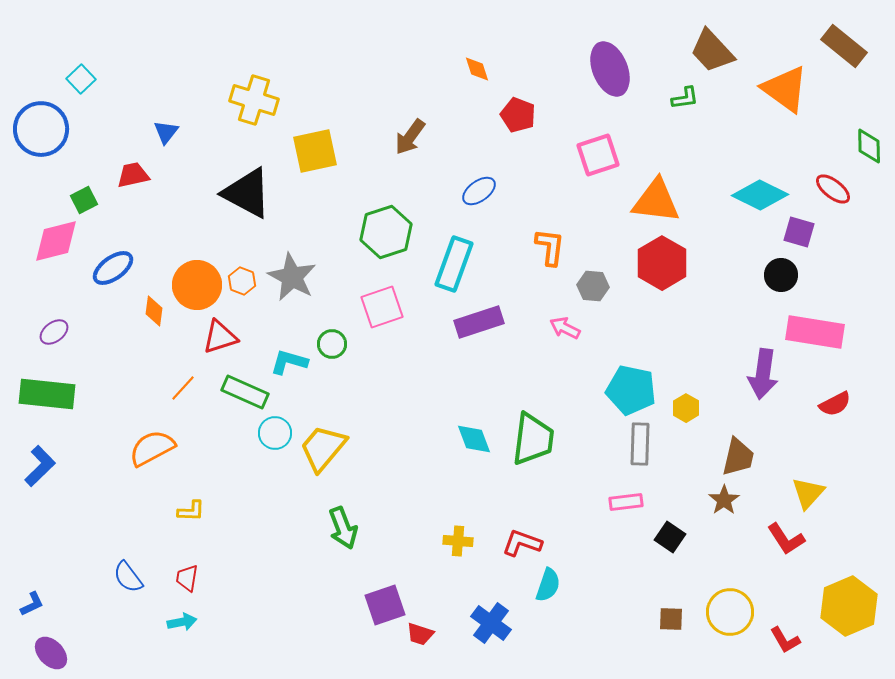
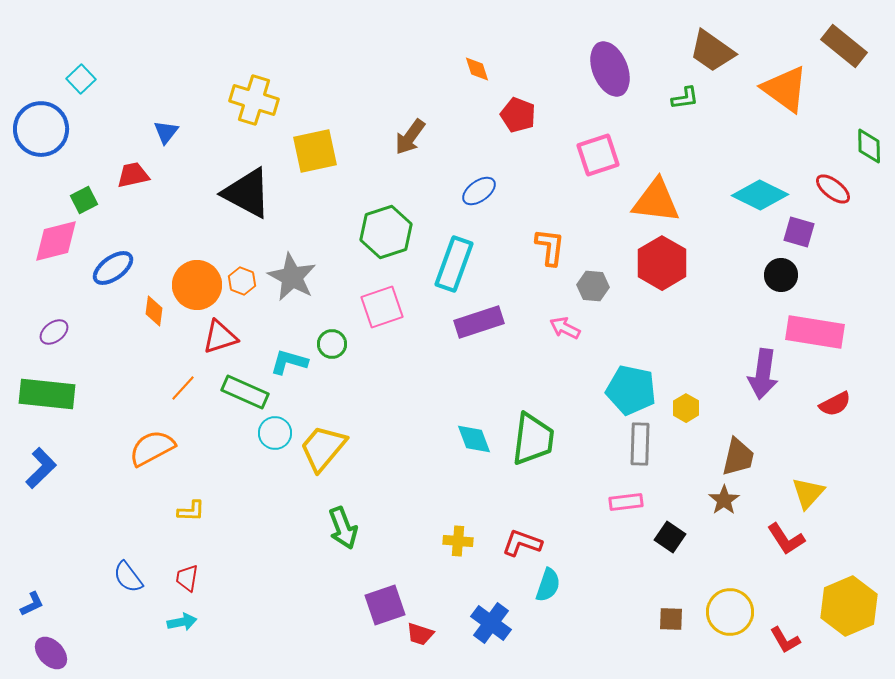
brown trapezoid at (712, 51): rotated 12 degrees counterclockwise
blue L-shape at (40, 466): moved 1 px right, 2 px down
